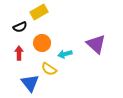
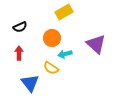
yellow rectangle: moved 25 px right
orange circle: moved 10 px right, 5 px up
yellow semicircle: moved 2 px right, 1 px up
